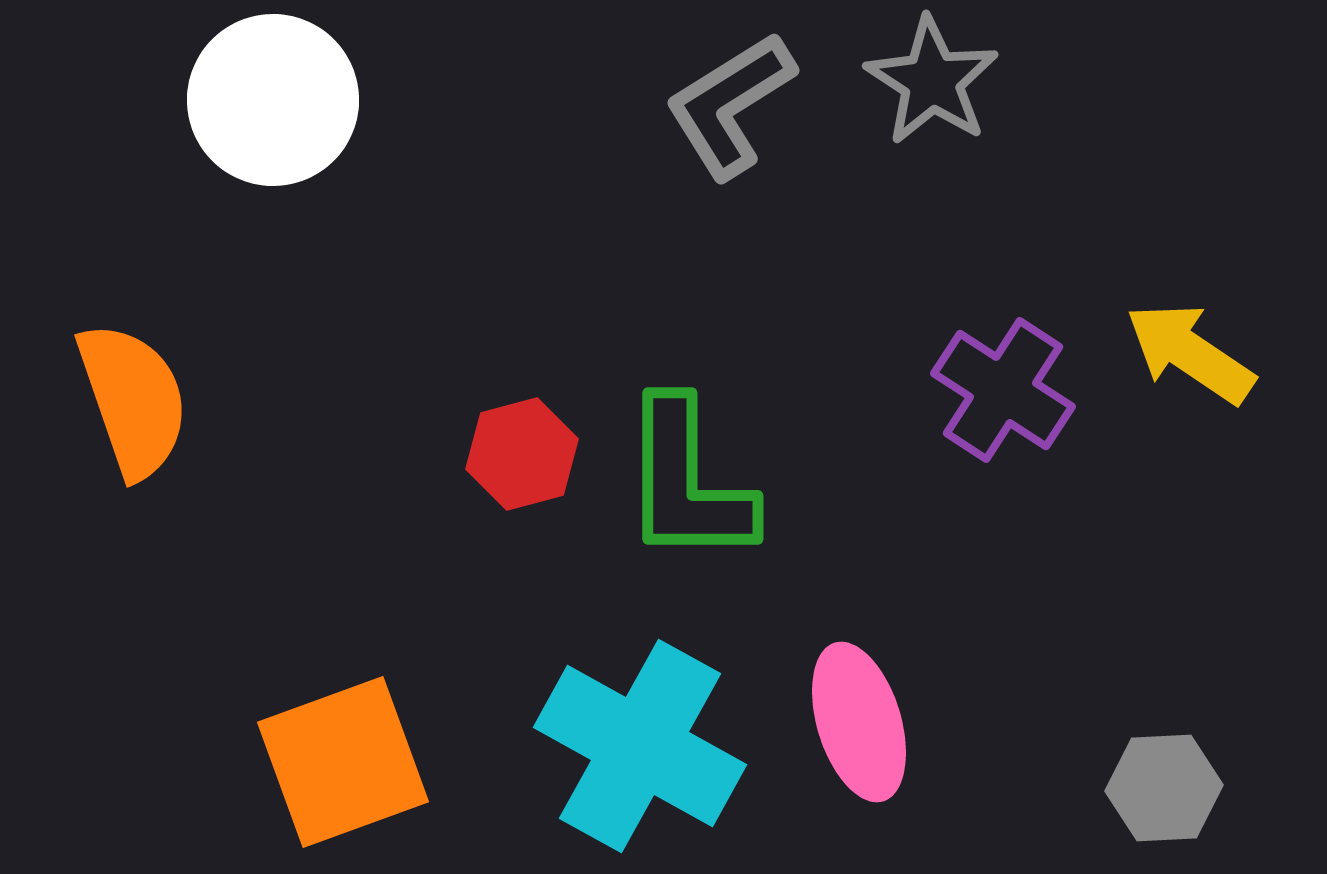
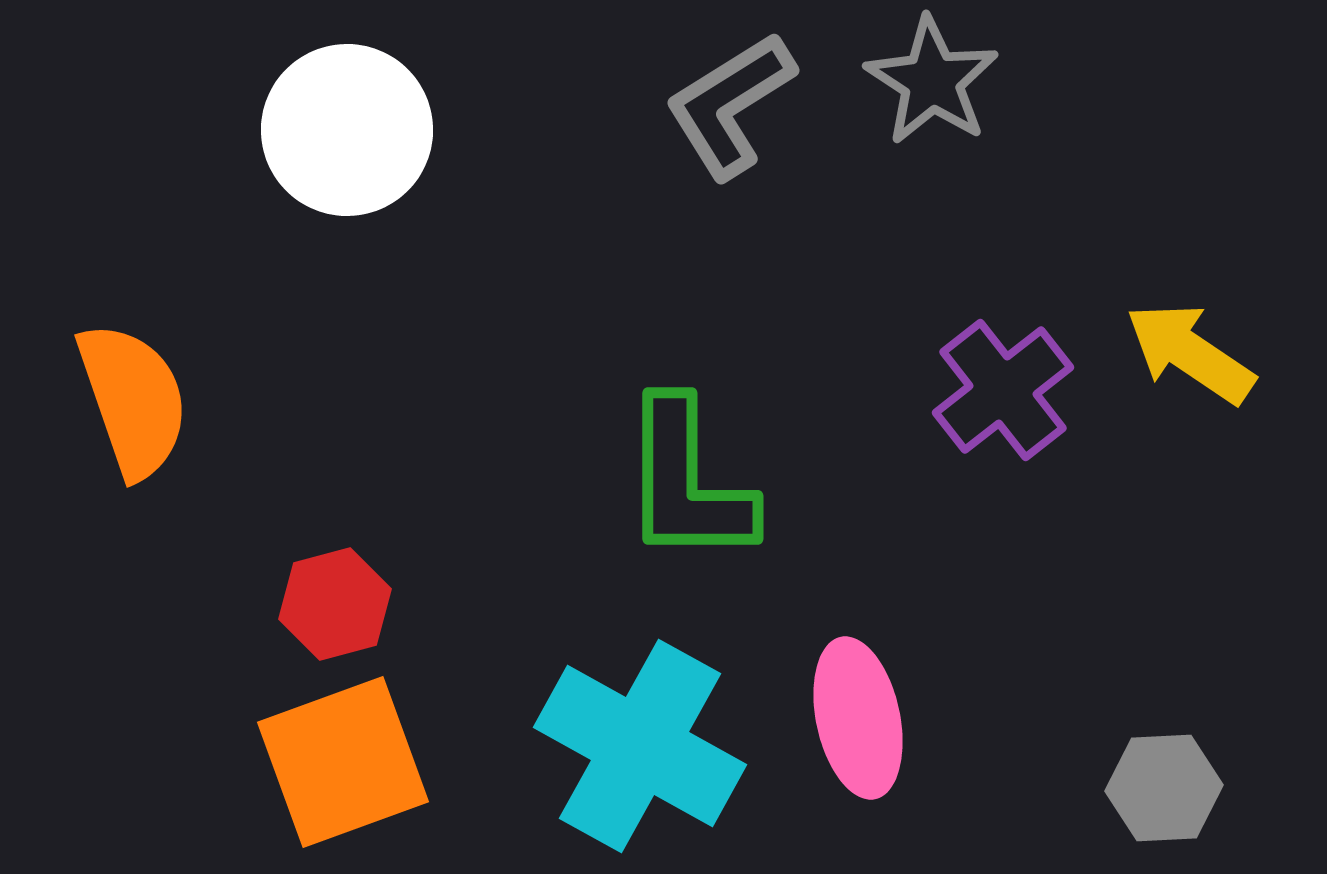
white circle: moved 74 px right, 30 px down
purple cross: rotated 19 degrees clockwise
red hexagon: moved 187 px left, 150 px down
pink ellipse: moved 1 px left, 4 px up; rotated 5 degrees clockwise
